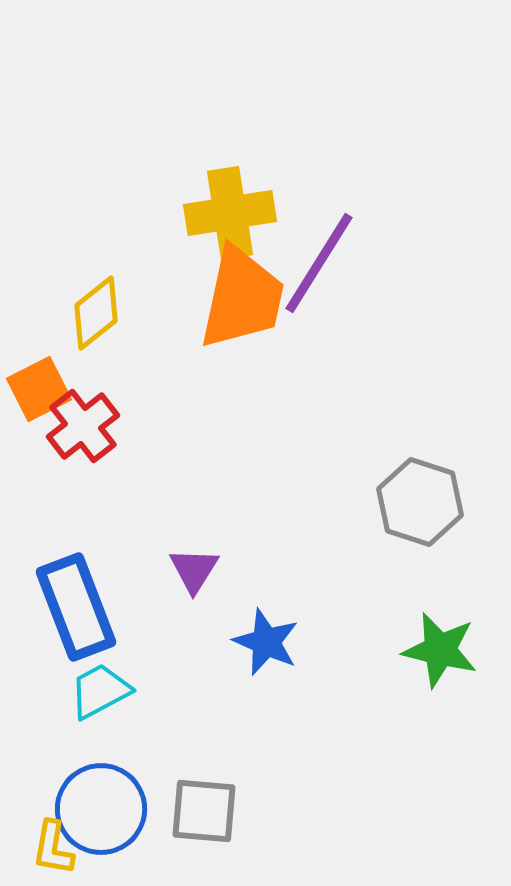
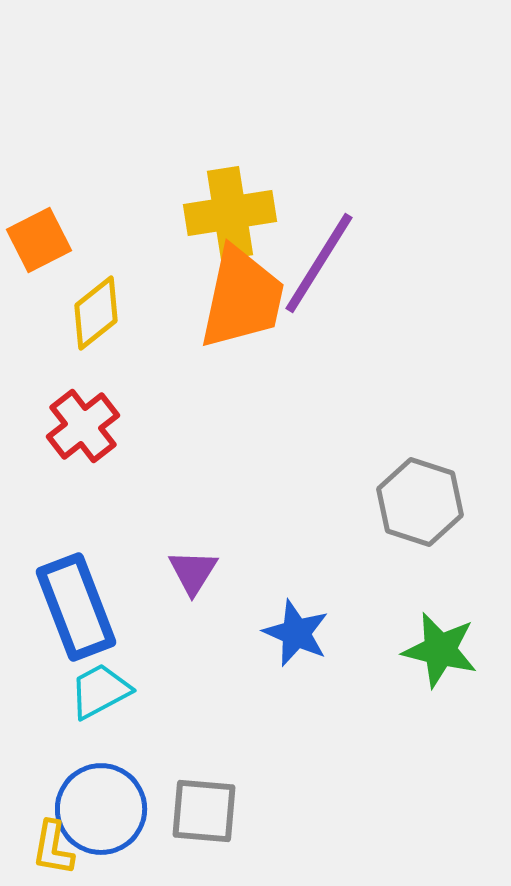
orange square: moved 149 px up
purple triangle: moved 1 px left, 2 px down
blue star: moved 30 px right, 9 px up
